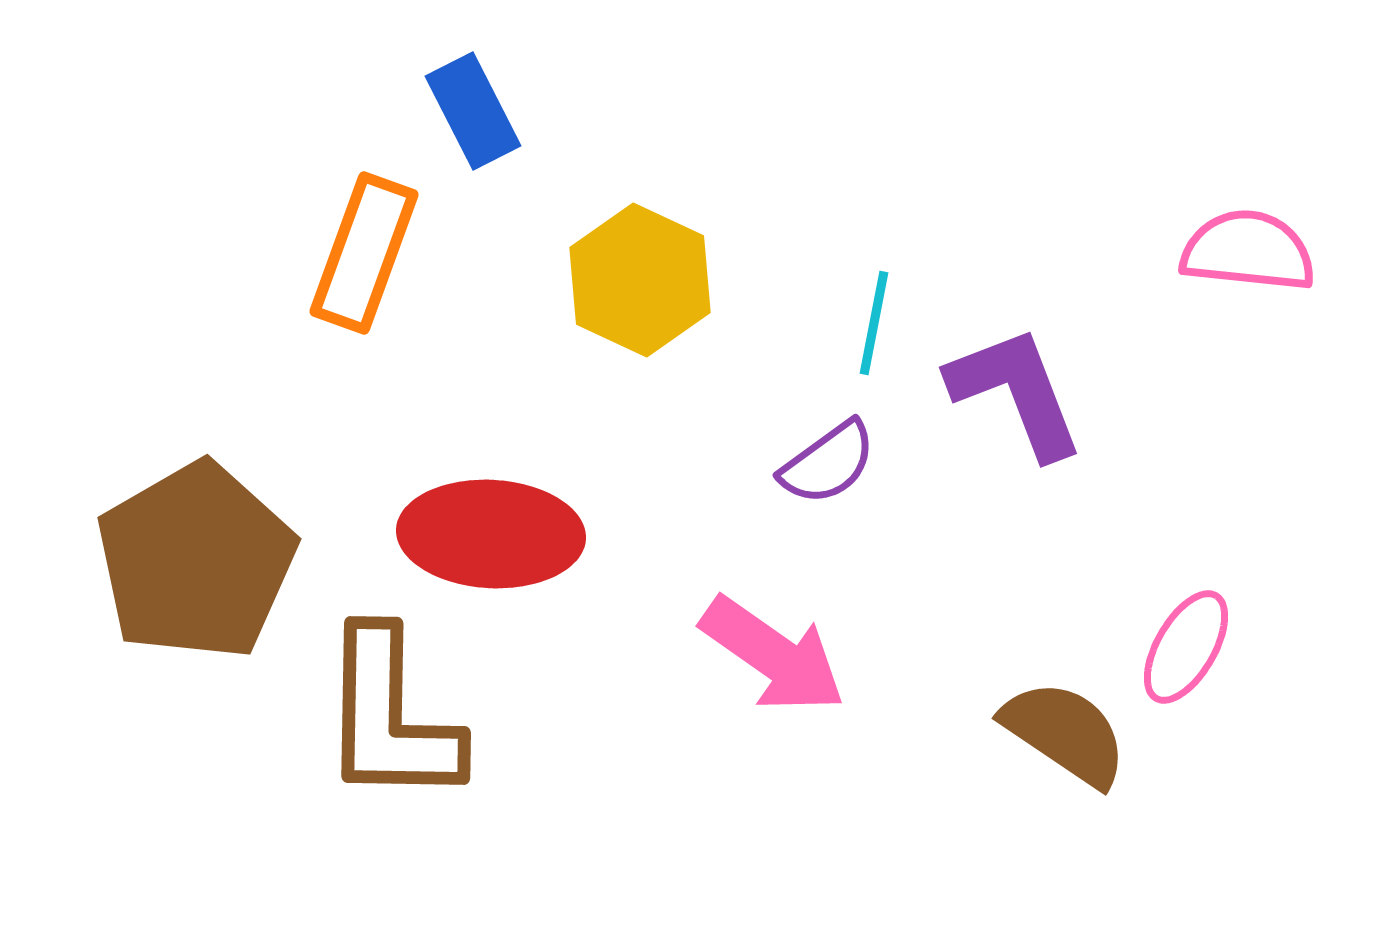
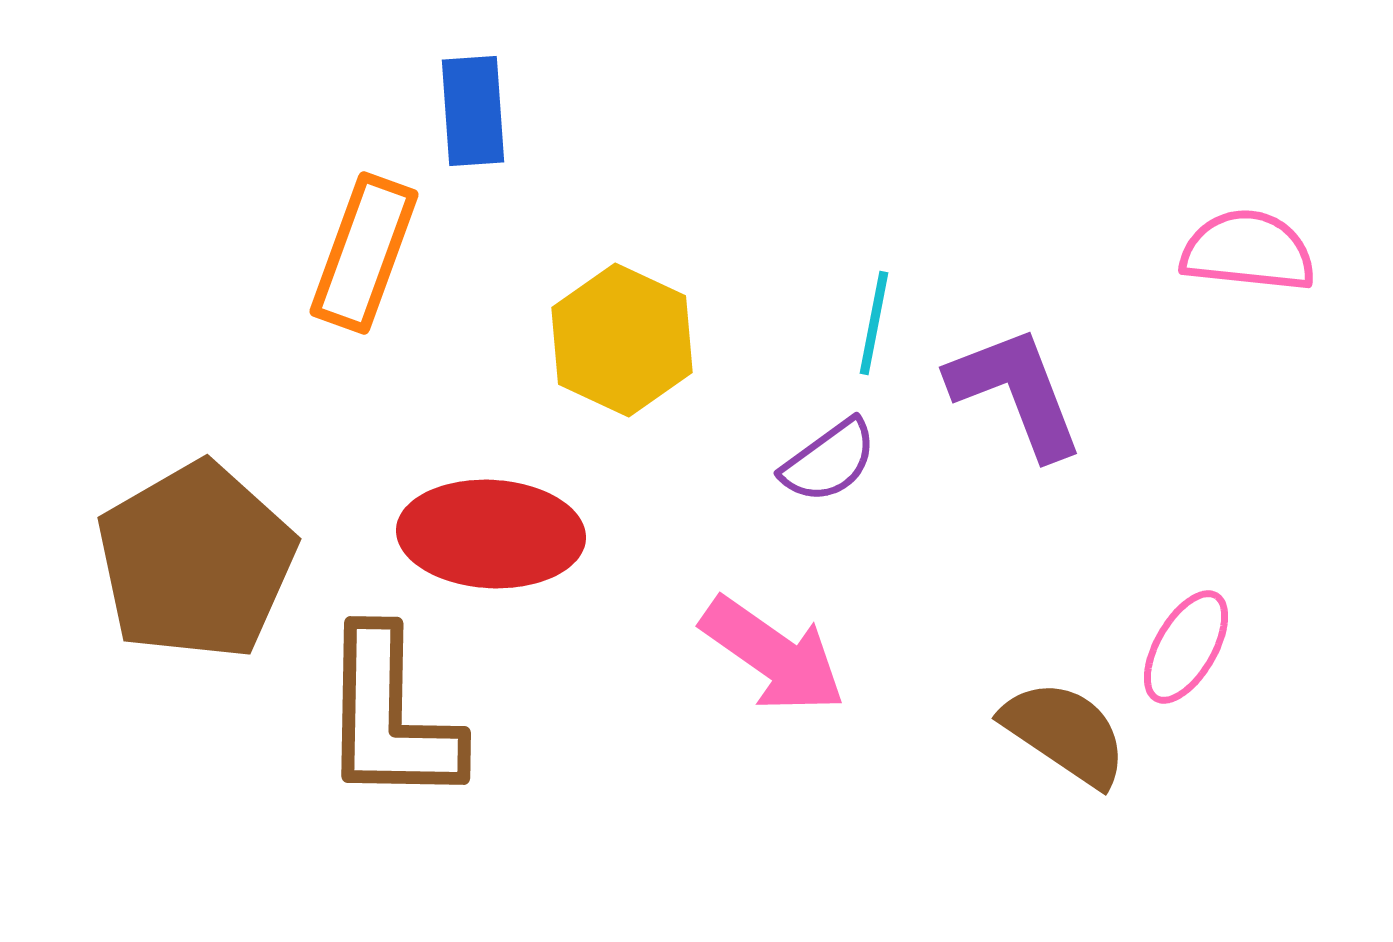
blue rectangle: rotated 23 degrees clockwise
yellow hexagon: moved 18 px left, 60 px down
purple semicircle: moved 1 px right, 2 px up
